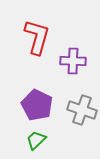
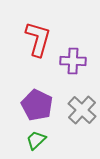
red L-shape: moved 1 px right, 2 px down
gray cross: rotated 24 degrees clockwise
